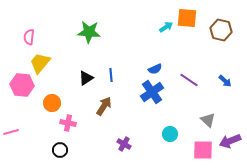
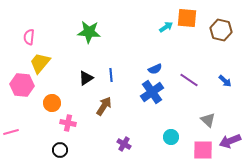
cyan circle: moved 1 px right, 3 px down
